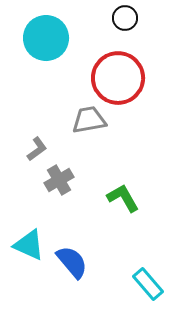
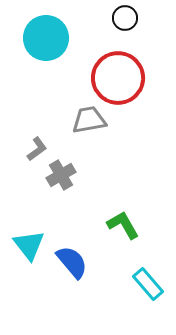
gray cross: moved 2 px right, 5 px up
green L-shape: moved 27 px down
cyan triangle: rotated 28 degrees clockwise
